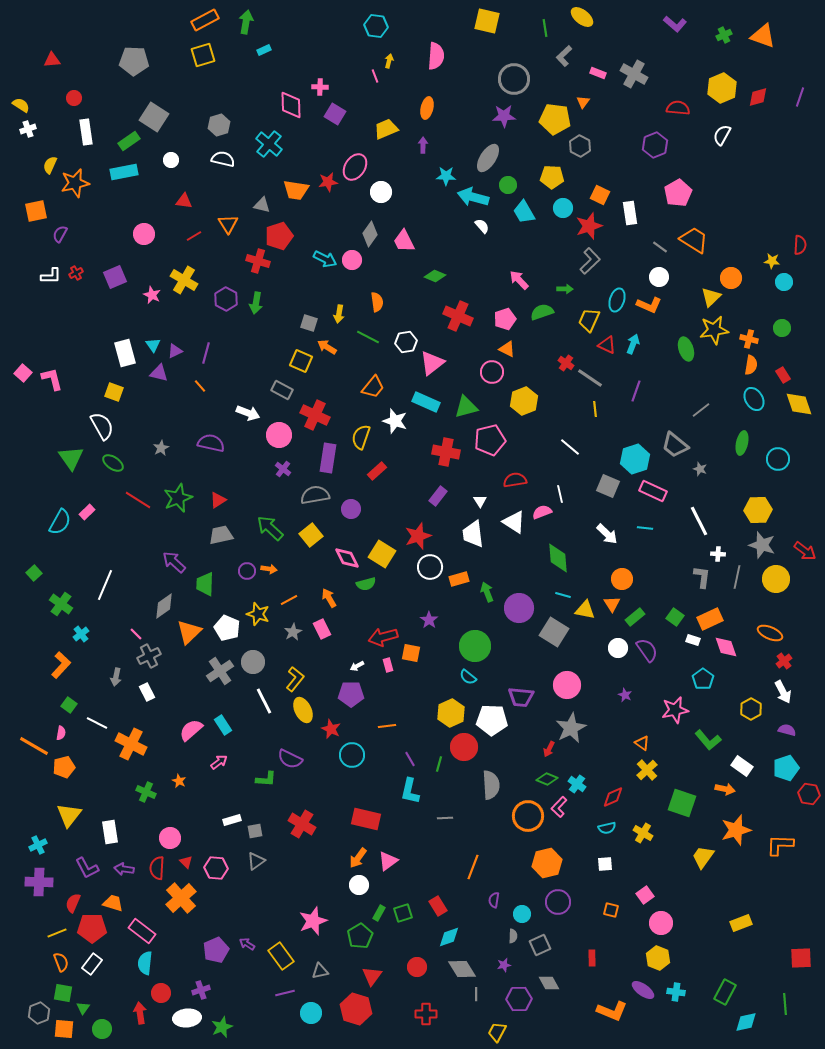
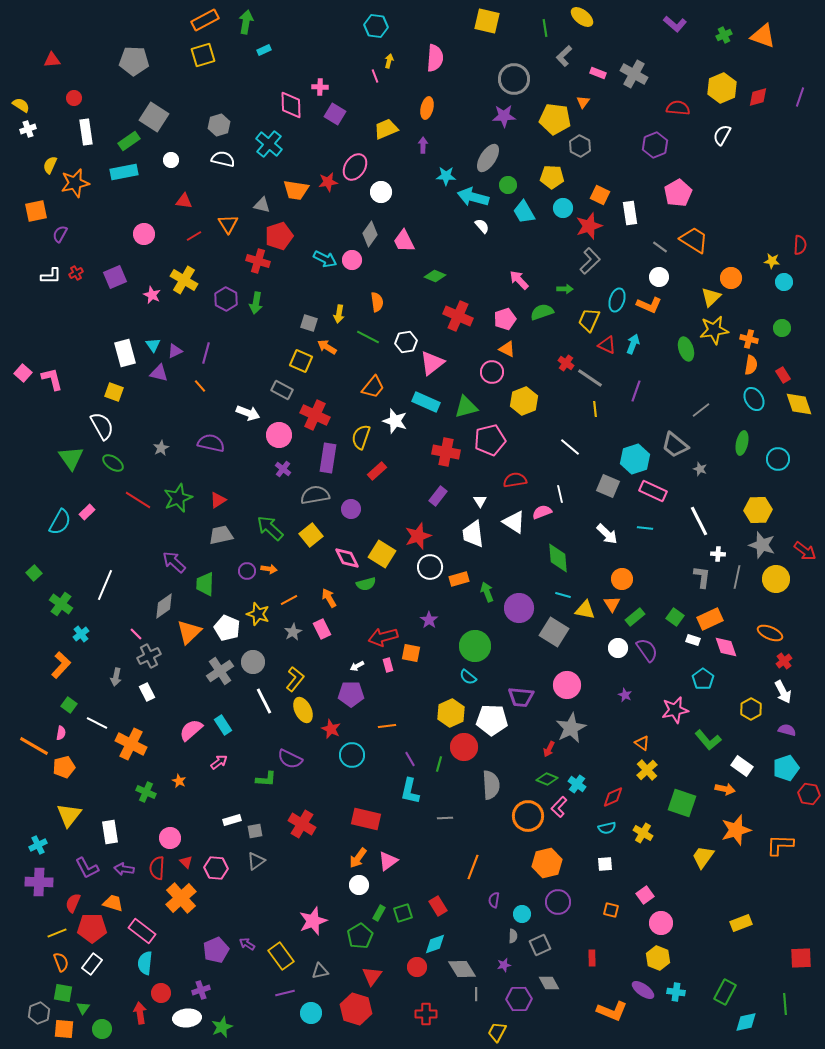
pink semicircle at (436, 56): moved 1 px left, 2 px down
cyan diamond at (449, 937): moved 14 px left, 7 px down
